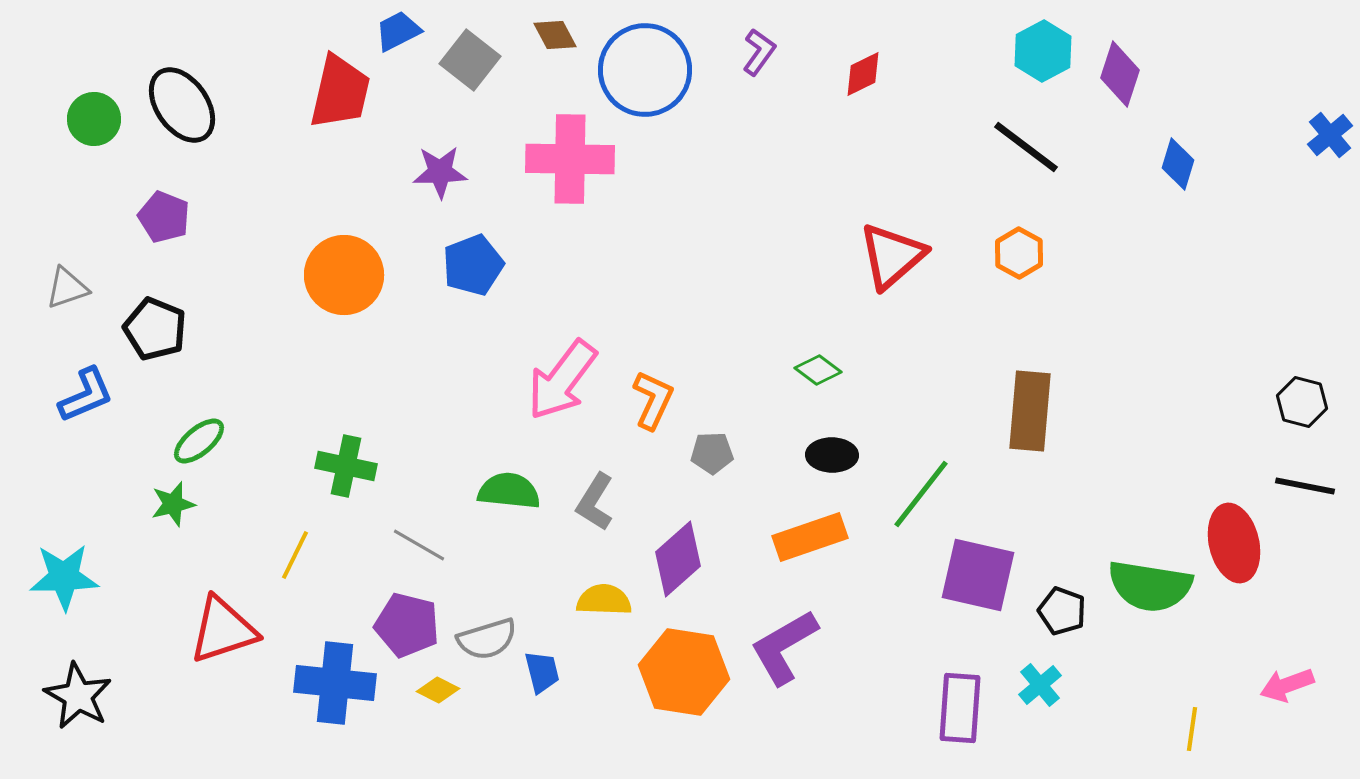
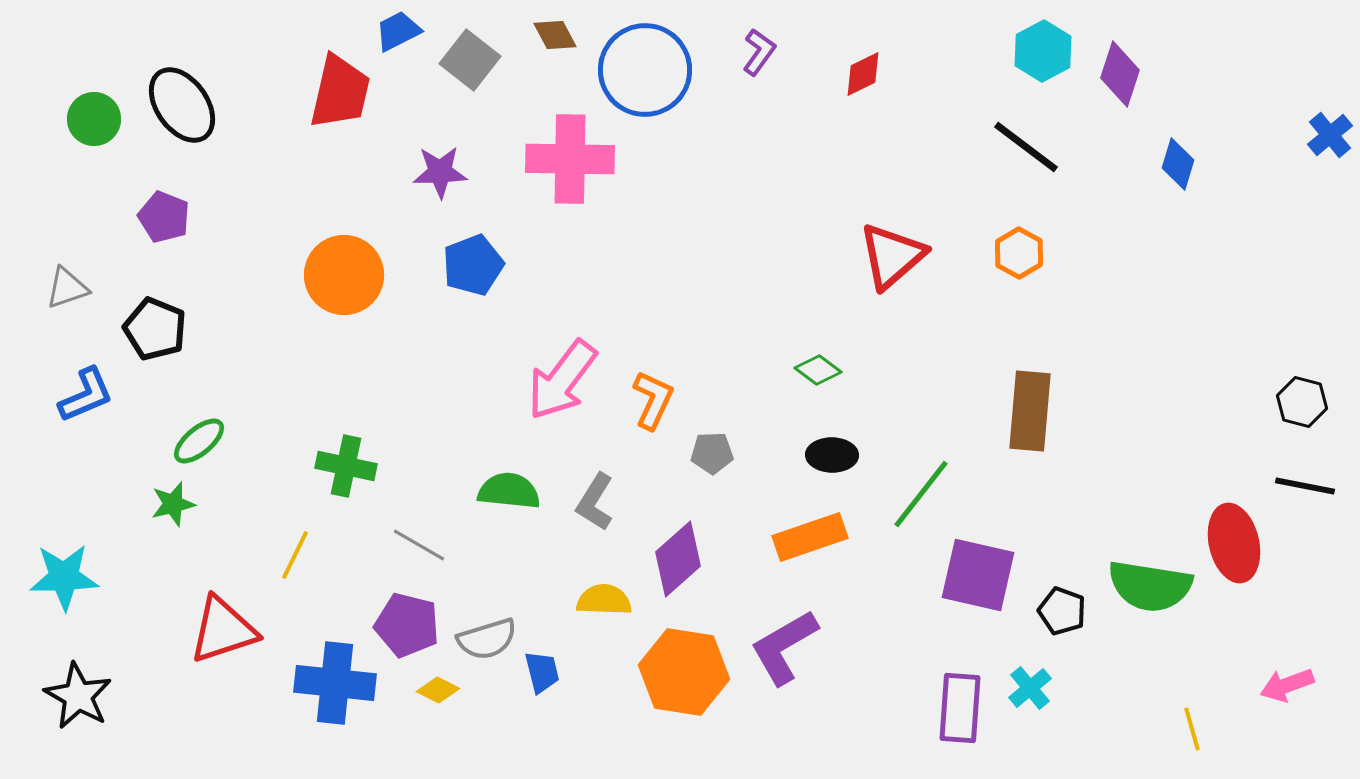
cyan cross at (1040, 685): moved 10 px left, 3 px down
yellow line at (1192, 729): rotated 24 degrees counterclockwise
